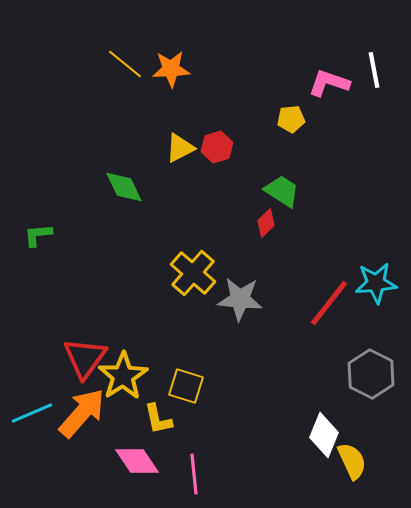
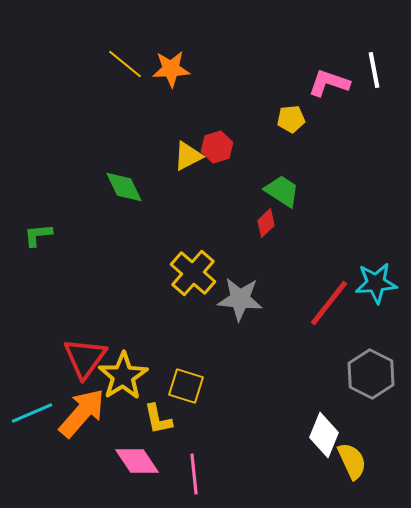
yellow triangle: moved 8 px right, 8 px down
